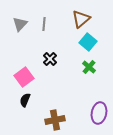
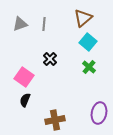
brown triangle: moved 2 px right, 1 px up
gray triangle: rotated 28 degrees clockwise
pink square: rotated 18 degrees counterclockwise
